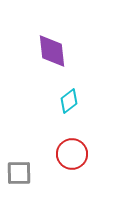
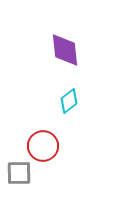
purple diamond: moved 13 px right, 1 px up
red circle: moved 29 px left, 8 px up
